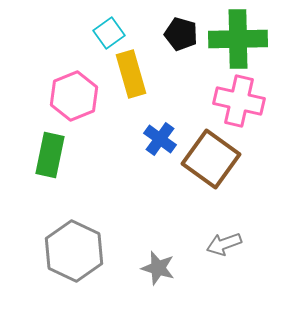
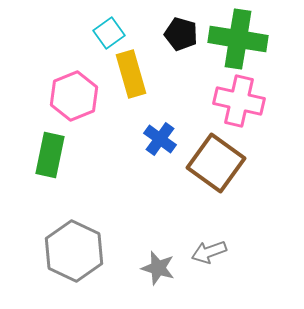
green cross: rotated 10 degrees clockwise
brown square: moved 5 px right, 4 px down
gray arrow: moved 15 px left, 8 px down
